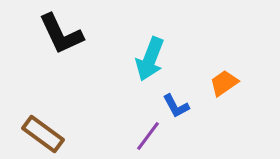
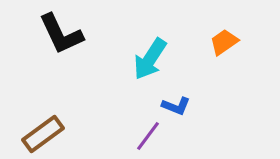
cyan arrow: rotated 12 degrees clockwise
orange trapezoid: moved 41 px up
blue L-shape: rotated 40 degrees counterclockwise
brown rectangle: rotated 72 degrees counterclockwise
